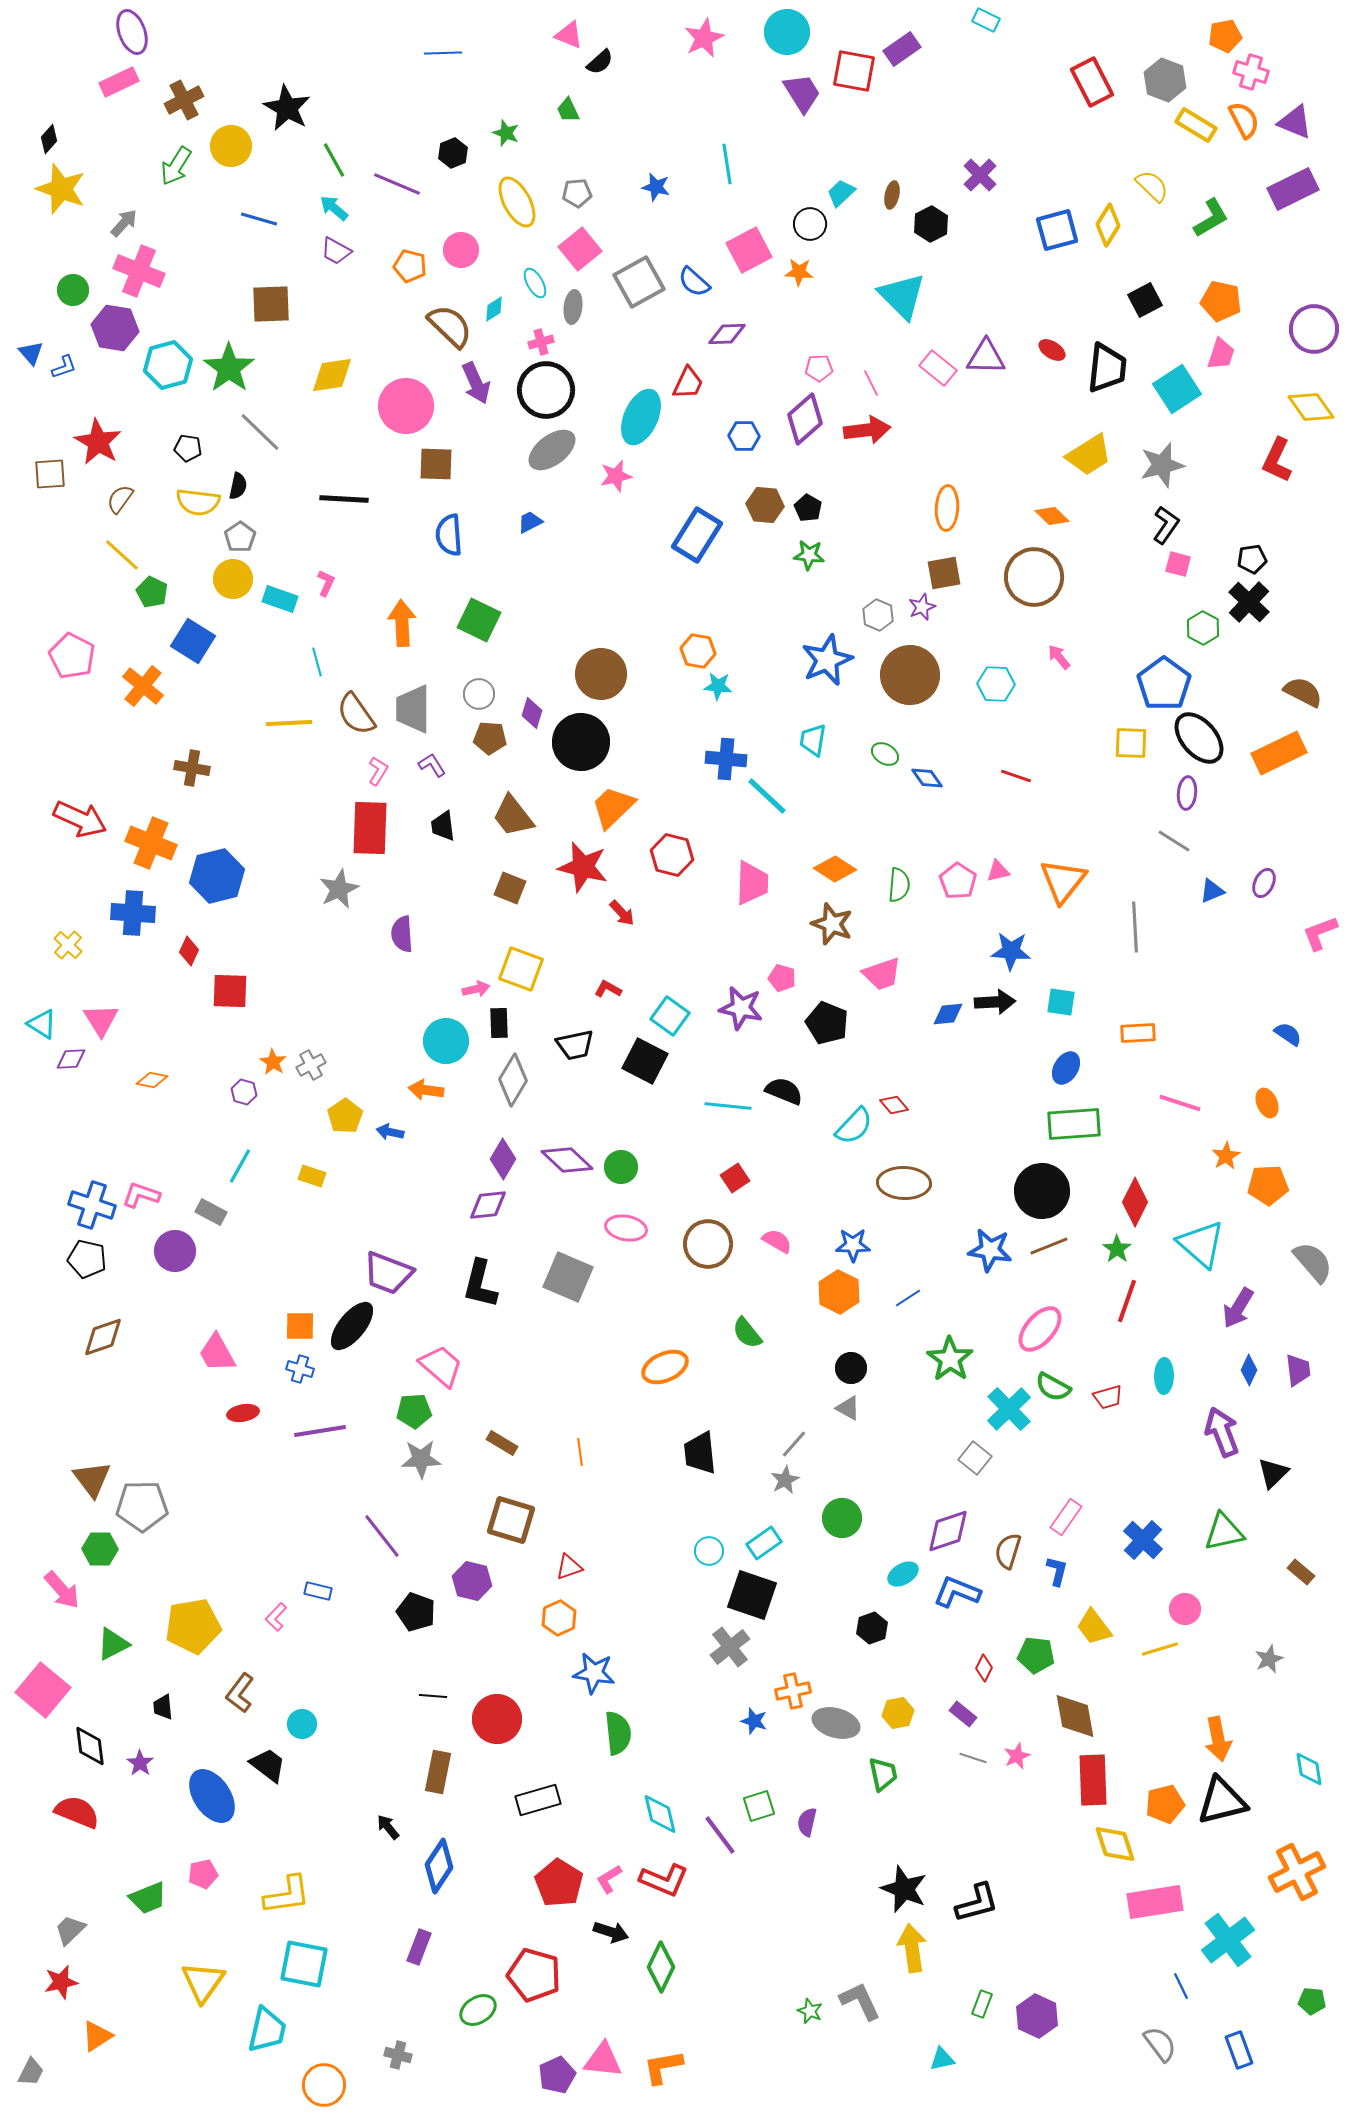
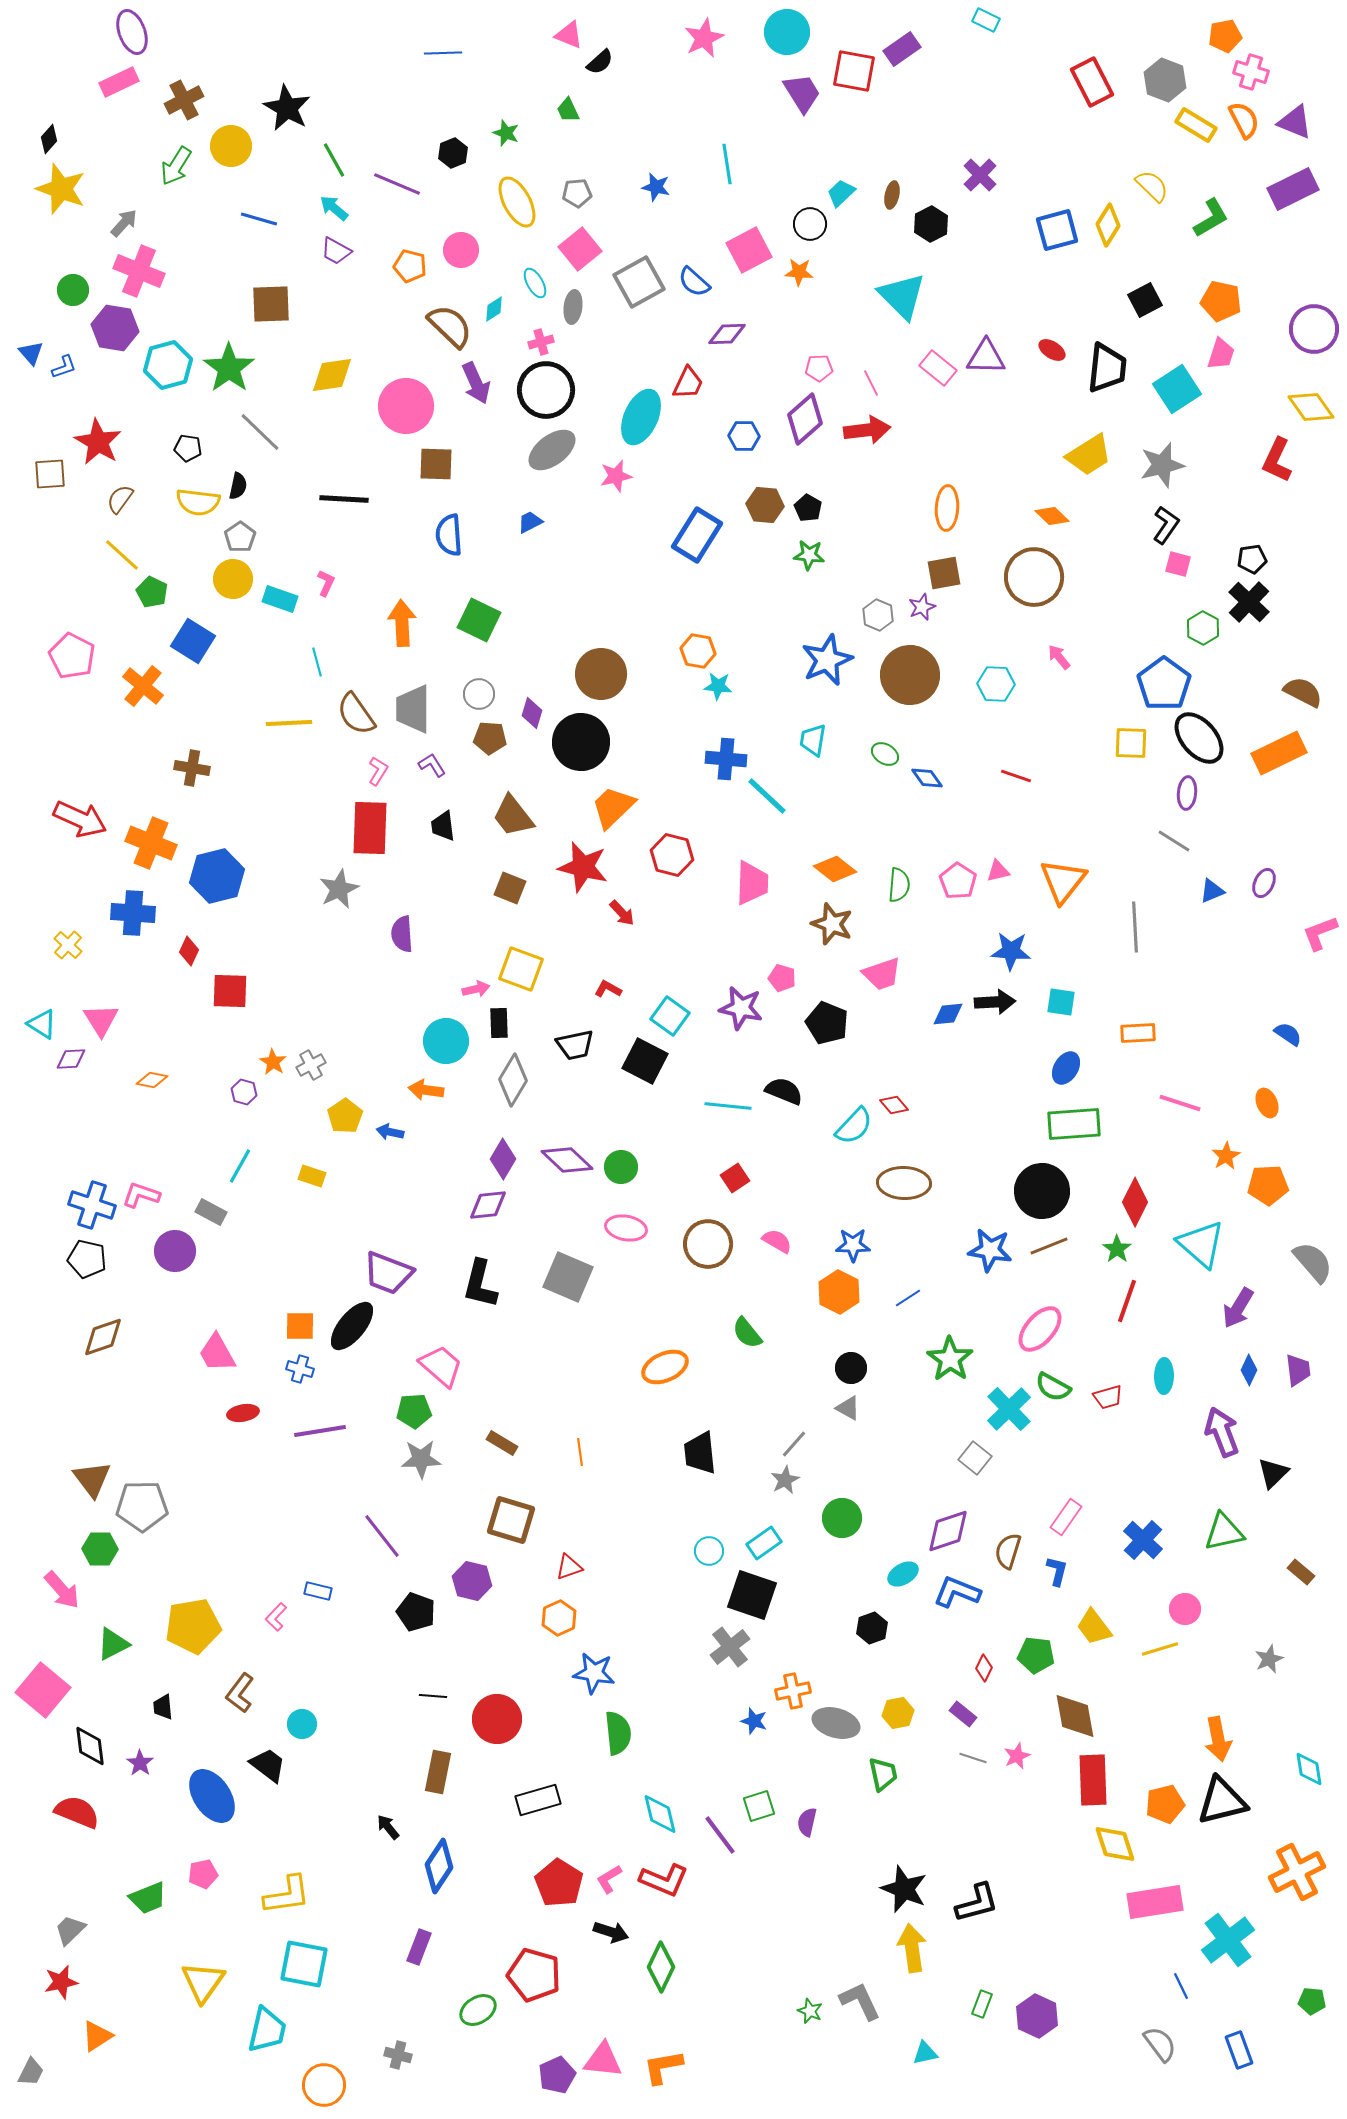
orange diamond at (835, 869): rotated 6 degrees clockwise
cyan triangle at (942, 2059): moved 17 px left, 6 px up
